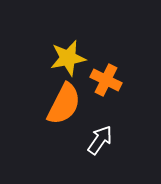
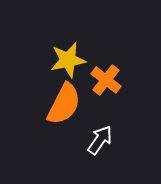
yellow star: moved 2 px down
orange cross: rotated 12 degrees clockwise
